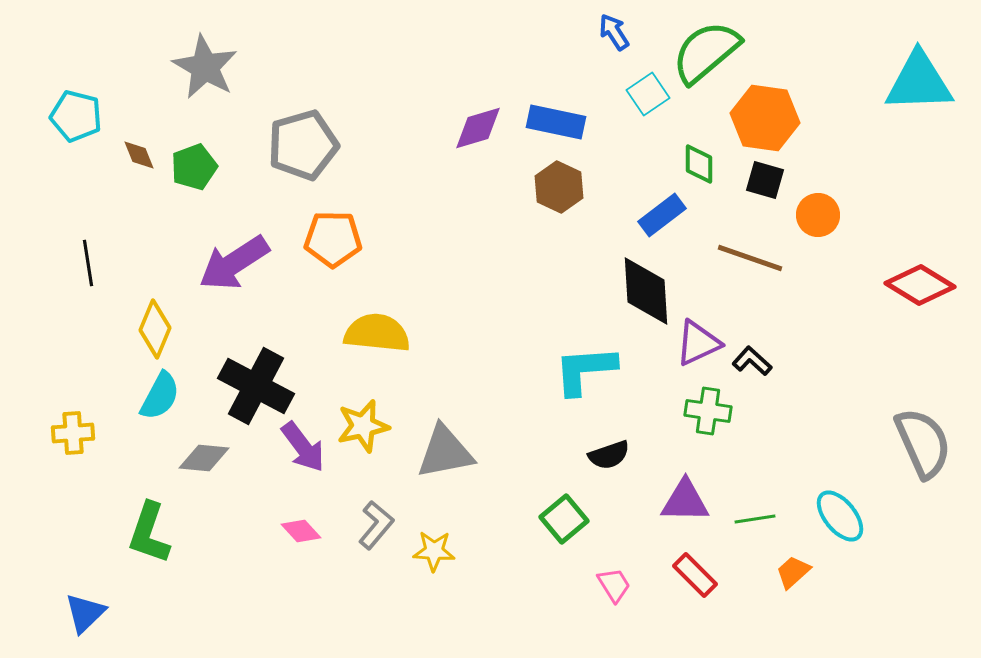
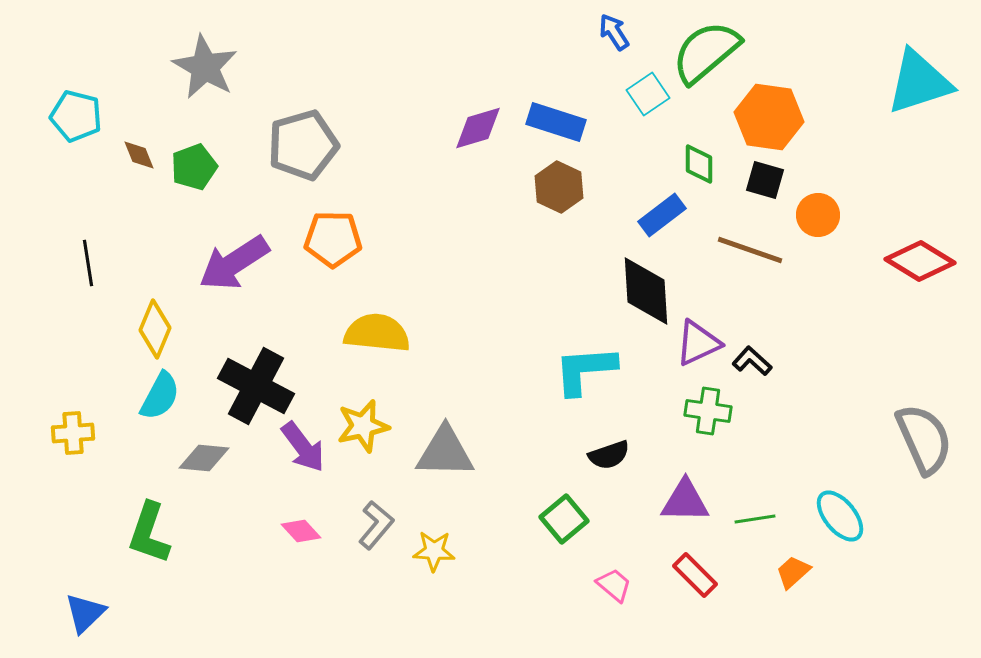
cyan triangle at (919, 82): rotated 16 degrees counterclockwise
orange hexagon at (765, 118): moved 4 px right, 1 px up
blue rectangle at (556, 122): rotated 6 degrees clockwise
brown line at (750, 258): moved 8 px up
red diamond at (920, 285): moved 24 px up
gray semicircle at (923, 443): moved 1 px right, 4 px up
gray triangle at (445, 452): rotated 12 degrees clockwise
pink trapezoid at (614, 585): rotated 18 degrees counterclockwise
